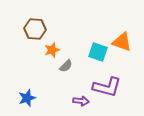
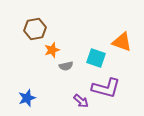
brown hexagon: rotated 15 degrees counterclockwise
cyan square: moved 2 px left, 6 px down
gray semicircle: rotated 32 degrees clockwise
purple L-shape: moved 1 px left, 1 px down
purple arrow: rotated 35 degrees clockwise
